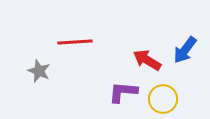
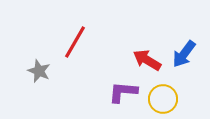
red line: rotated 56 degrees counterclockwise
blue arrow: moved 1 px left, 4 px down
